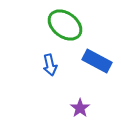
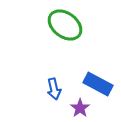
blue rectangle: moved 1 px right, 23 px down
blue arrow: moved 4 px right, 24 px down
